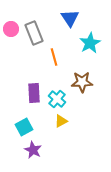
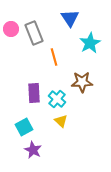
yellow triangle: rotated 48 degrees counterclockwise
